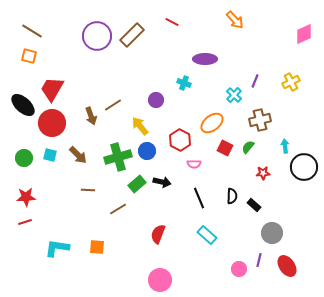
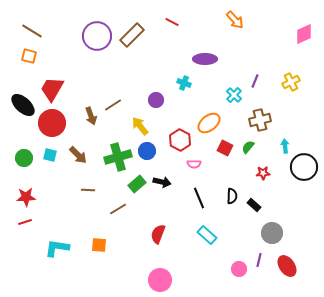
orange ellipse at (212, 123): moved 3 px left
orange square at (97, 247): moved 2 px right, 2 px up
